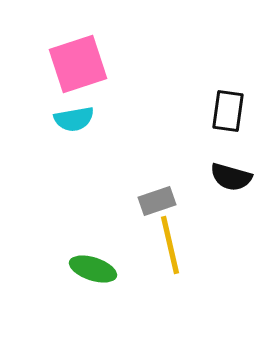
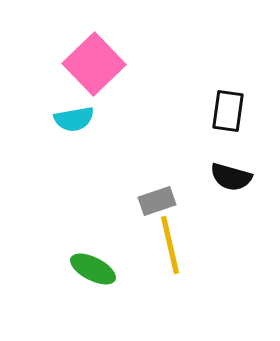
pink square: moved 16 px right; rotated 26 degrees counterclockwise
green ellipse: rotated 9 degrees clockwise
